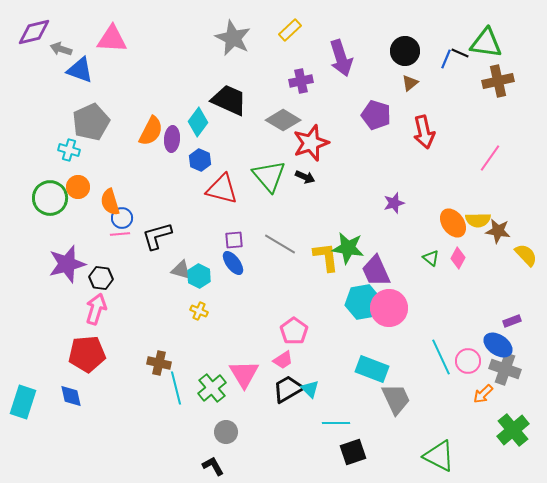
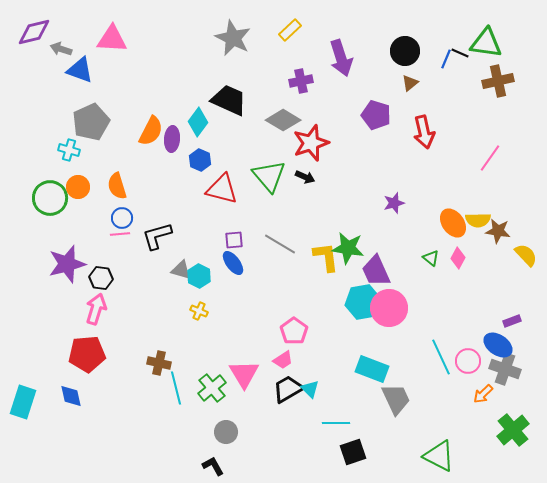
orange semicircle at (110, 202): moved 7 px right, 16 px up
